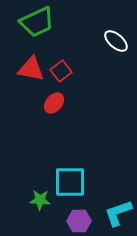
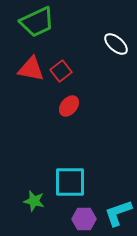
white ellipse: moved 3 px down
red ellipse: moved 15 px right, 3 px down
green star: moved 6 px left, 1 px down; rotated 10 degrees clockwise
purple hexagon: moved 5 px right, 2 px up
